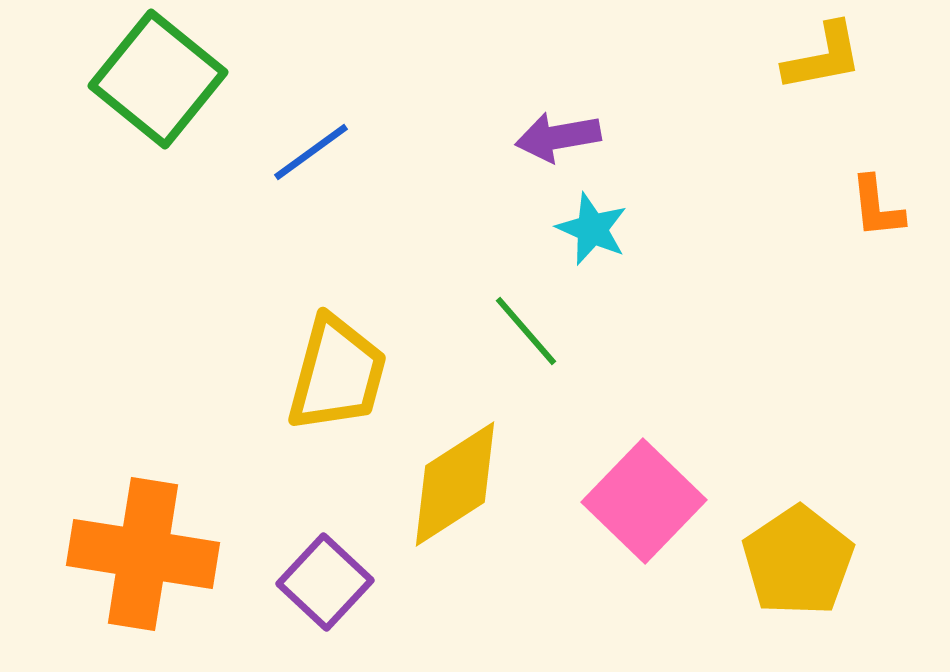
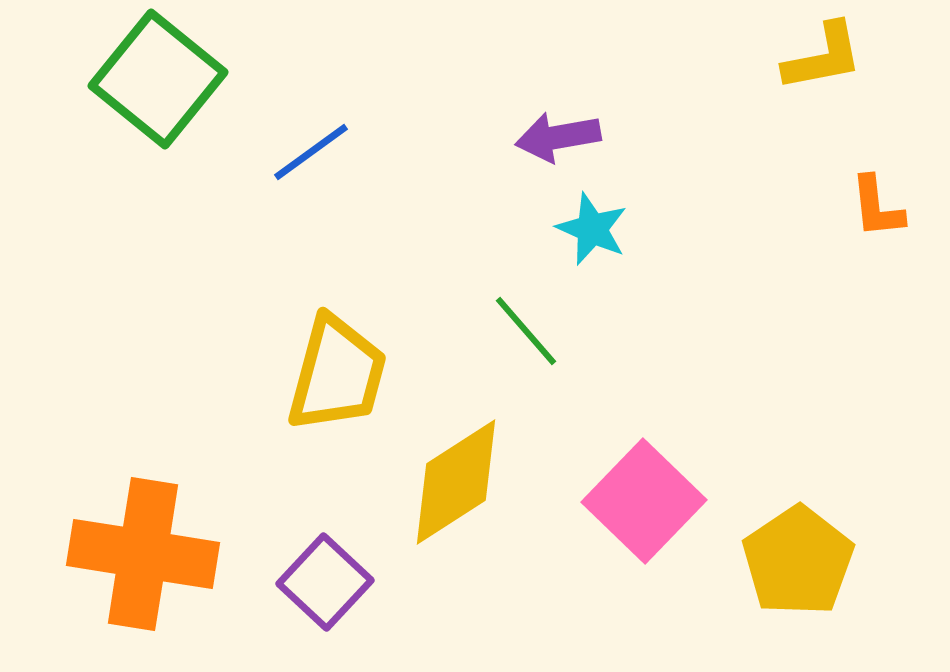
yellow diamond: moved 1 px right, 2 px up
